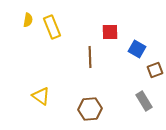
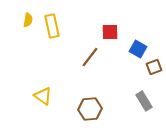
yellow rectangle: moved 1 px up; rotated 10 degrees clockwise
blue square: moved 1 px right
brown line: rotated 40 degrees clockwise
brown square: moved 1 px left, 3 px up
yellow triangle: moved 2 px right
